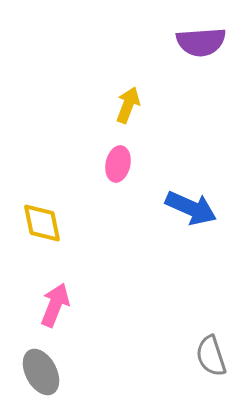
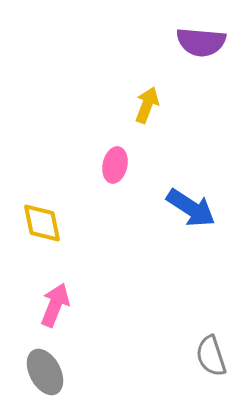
purple semicircle: rotated 9 degrees clockwise
yellow arrow: moved 19 px right
pink ellipse: moved 3 px left, 1 px down
blue arrow: rotated 9 degrees clockwise
gray ellipse: moved 4 px right
